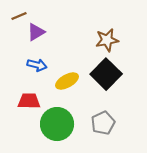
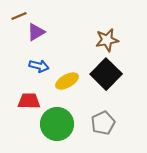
blue arrow: moved 2 px right, 1 px down
